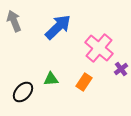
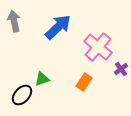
gray arrow: rotated 10 degrees clockwise
pink cross: moved 1 px left, 1 px up
green triangle: moved 9 px left; rotated 14 degrees counterclockwise
black ellipse: moved 1 px left, 3 px down
